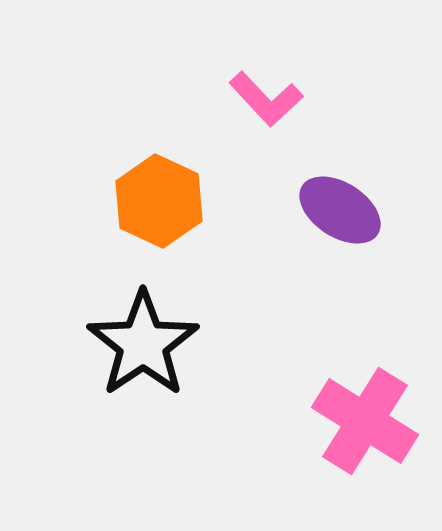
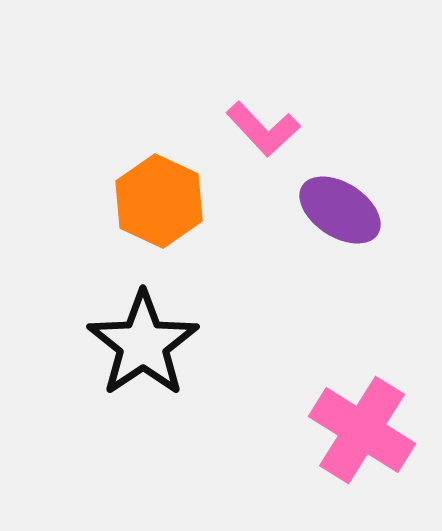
pink L-shape: moved 3 px left, 30 px down
pink cross: moved 3 px left, 9 px down
